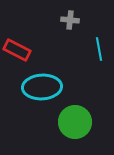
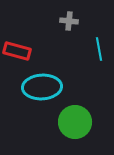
gray cross: moved 1 px left, 1 px down
red rectangle: moved 1 px down; rotated 12 degrees counterclockwise
